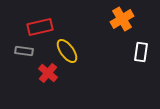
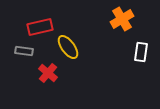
yellow ellipse: moved 1 px right, 4 px up
